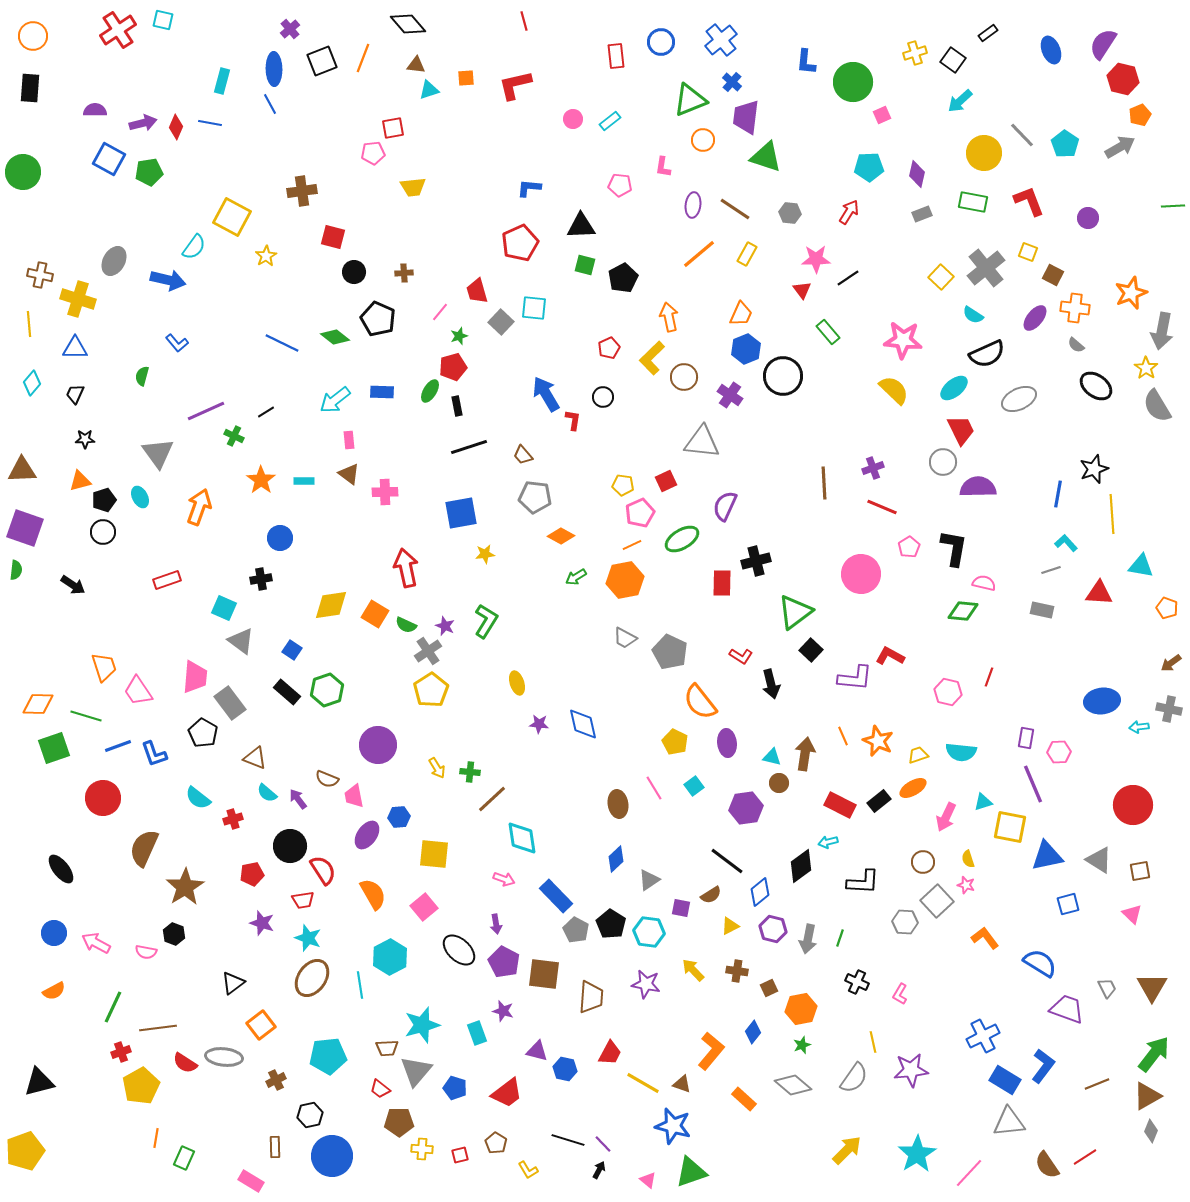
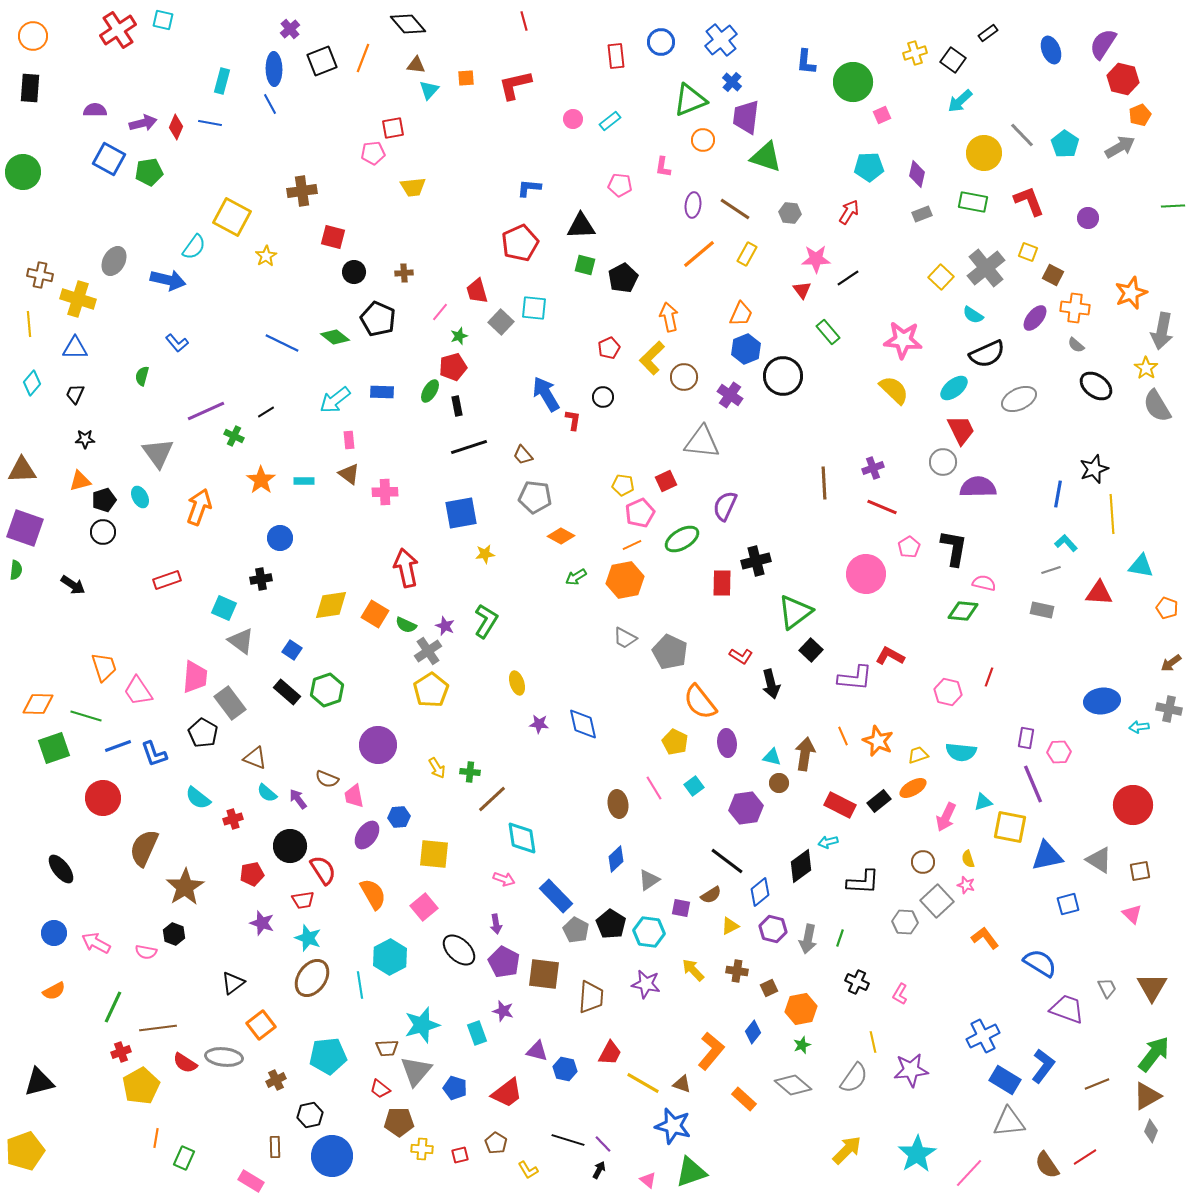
cyan triangle at (429, 90): rotated 30 degrees counterclockwise
pink circle at (861, 574): moved 5 px right
